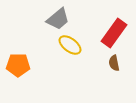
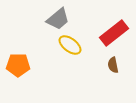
red rectangle: rotated 16 degrees clockwise
brown semicircle: moved 1 px left, 2 px down
